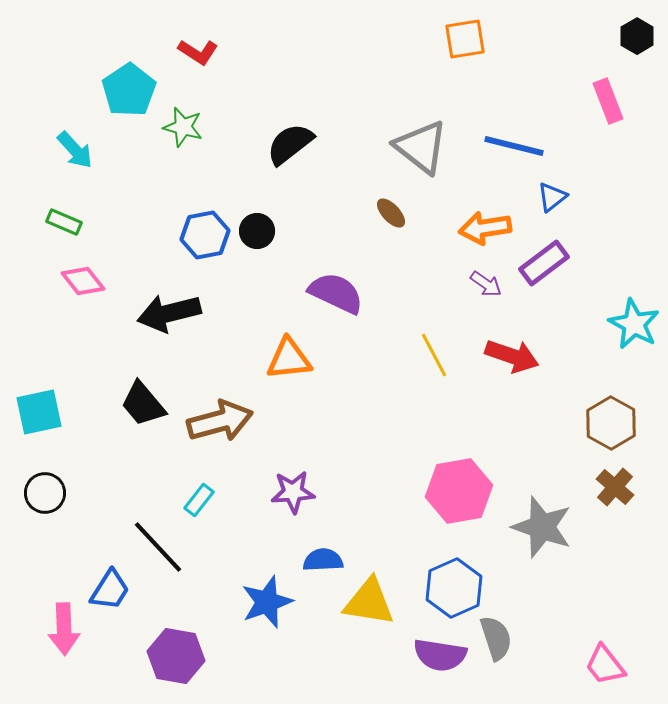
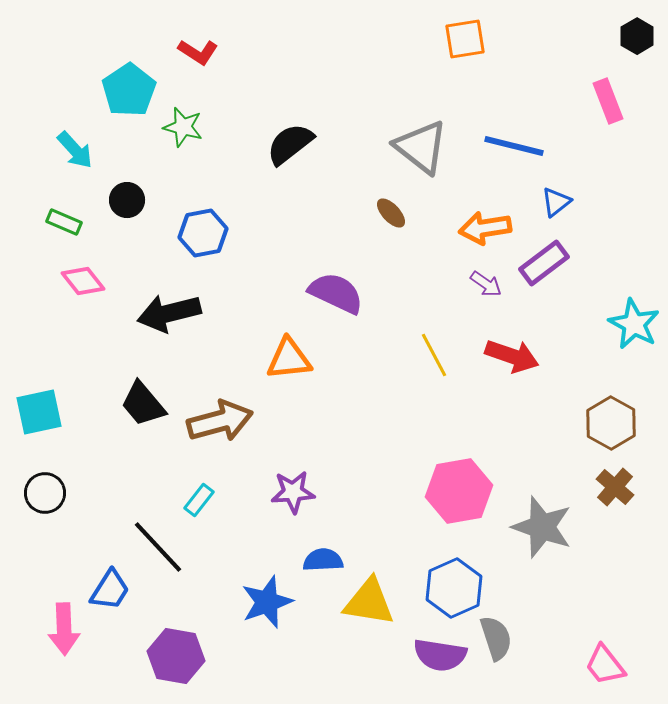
blue triangle at (552, 197): moved 4 px right, 5 px down
black circle at (257, 231): moved 130 px left, 31 px up
blue hexagon at (205, 235): moved 2 px left, 2 px up
